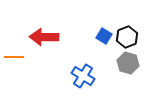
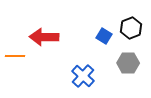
black hexagon: moved 4 px right, 9 px up
orange line: moved 1 px right, 1 px up
gray hexagon: rotated 15 degrees counterclockwise
blue cross: rotated 10 degrees clockwise
